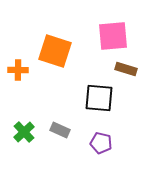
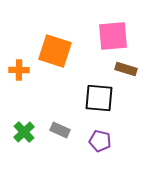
orange cross: moved 1 px right
purple pentagon: moved 1 px left, 2 px up
